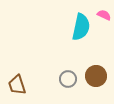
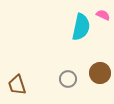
pink semicircle: moved 1 px left
brown circle: moved 4 px right, 3 px up
